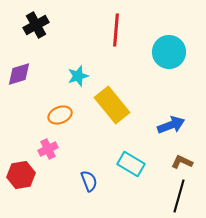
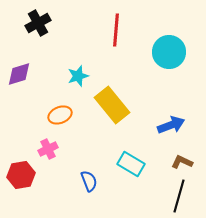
black cross: moved 2 px right, 2 px up
